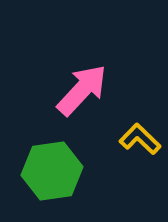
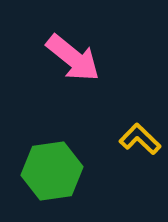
pink arrow: moved 9 px left, 32 px up; rotated 86 degrees clockwise
